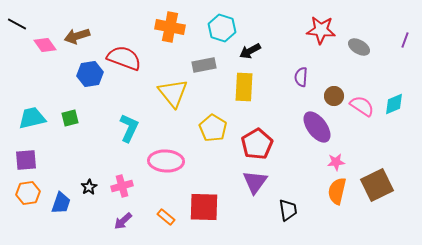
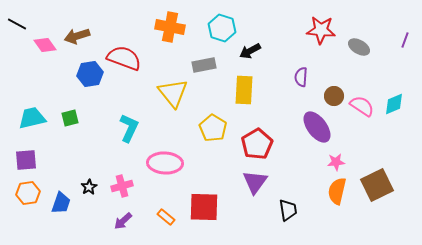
yellow rectangle: moved 3 px down
pink ellipse: moved 1 px left, 2 px down
